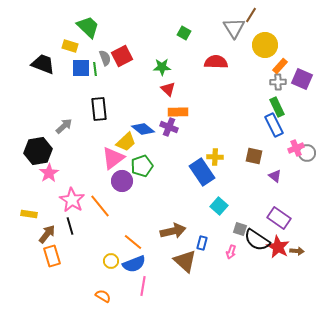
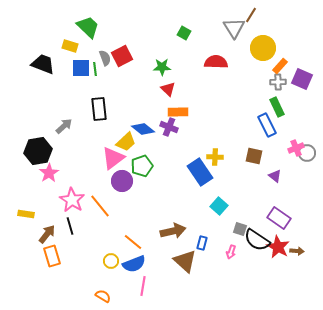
yellow circle at (265, 45): moved 2 px left, 3 px down
blue rectangle at (274, 125): moved 7 px left
blue rectangle at (202, 172): moved 2 px left
yellow rectangle at (29, 214): moved 3 px left
